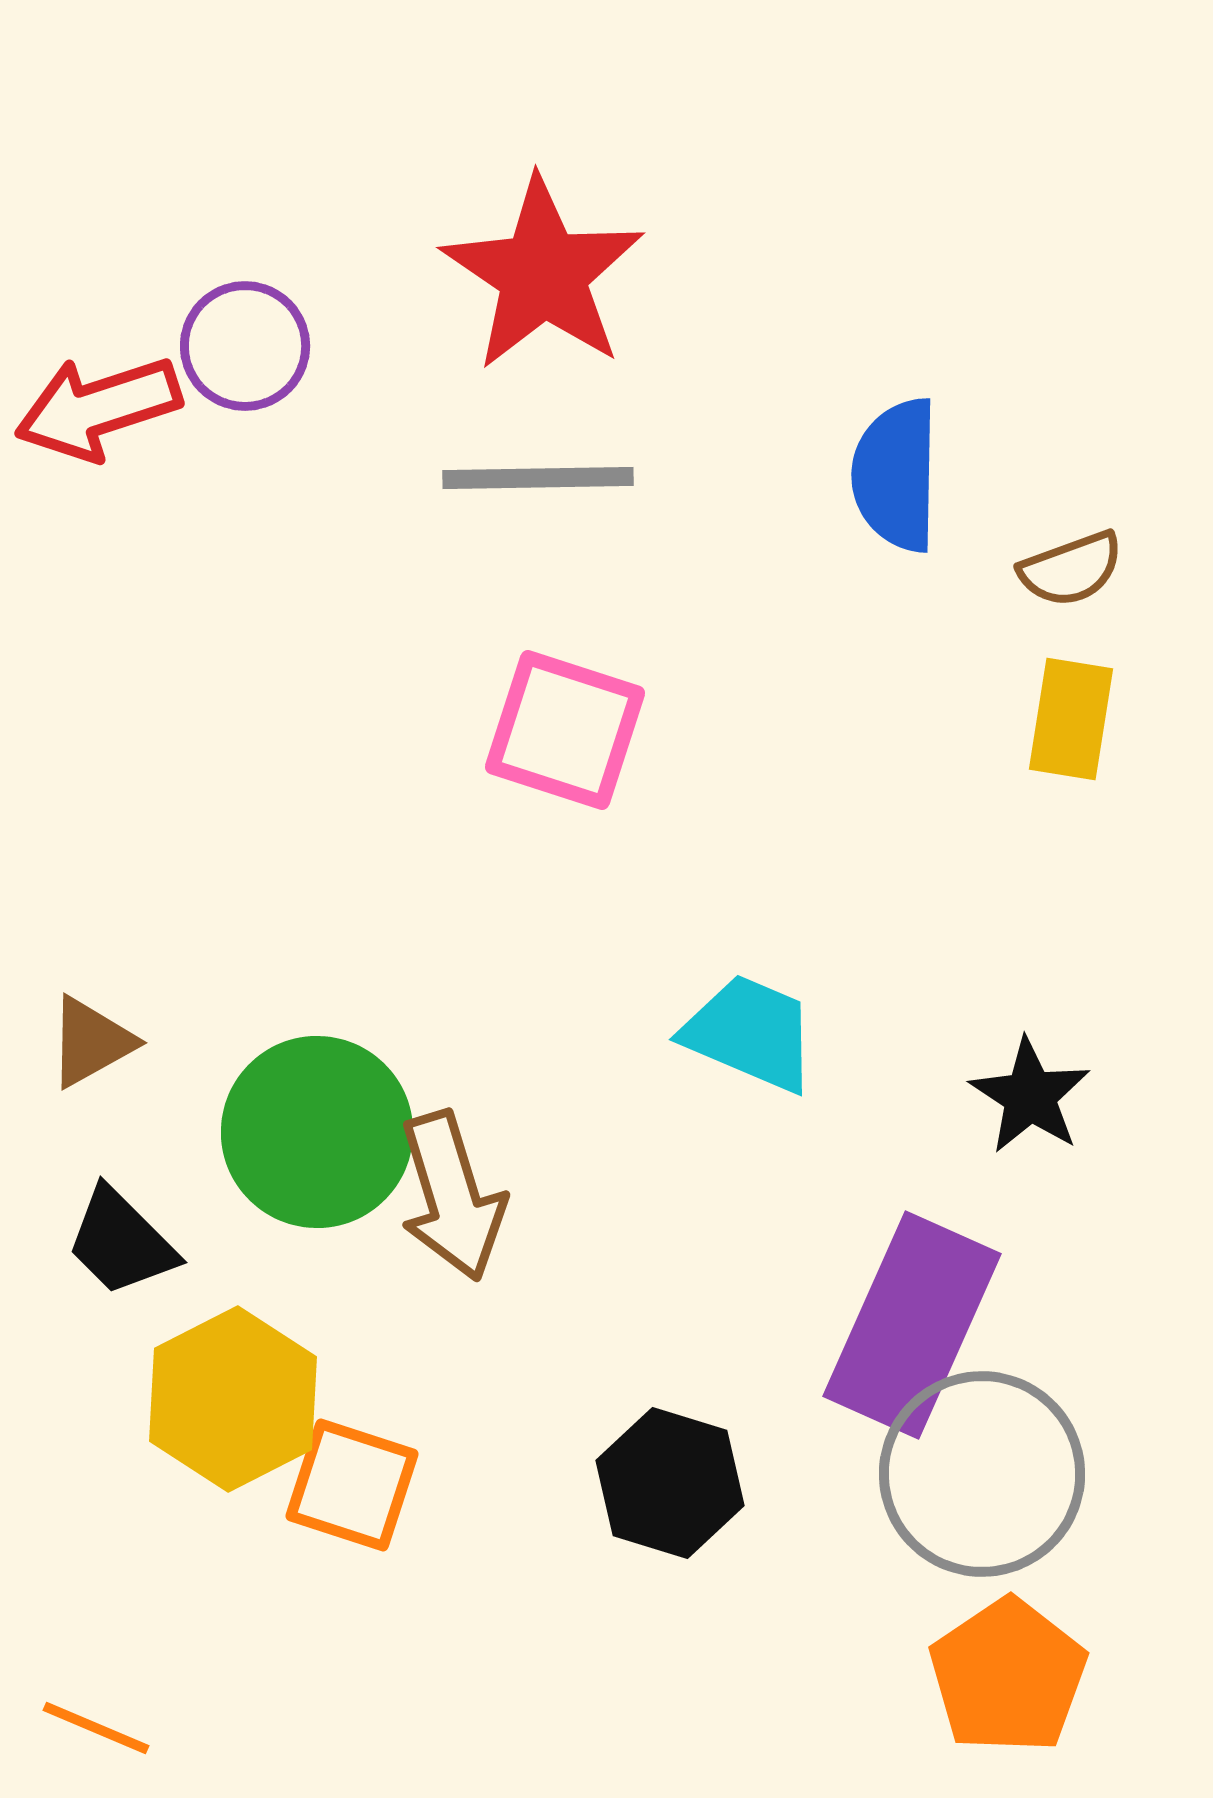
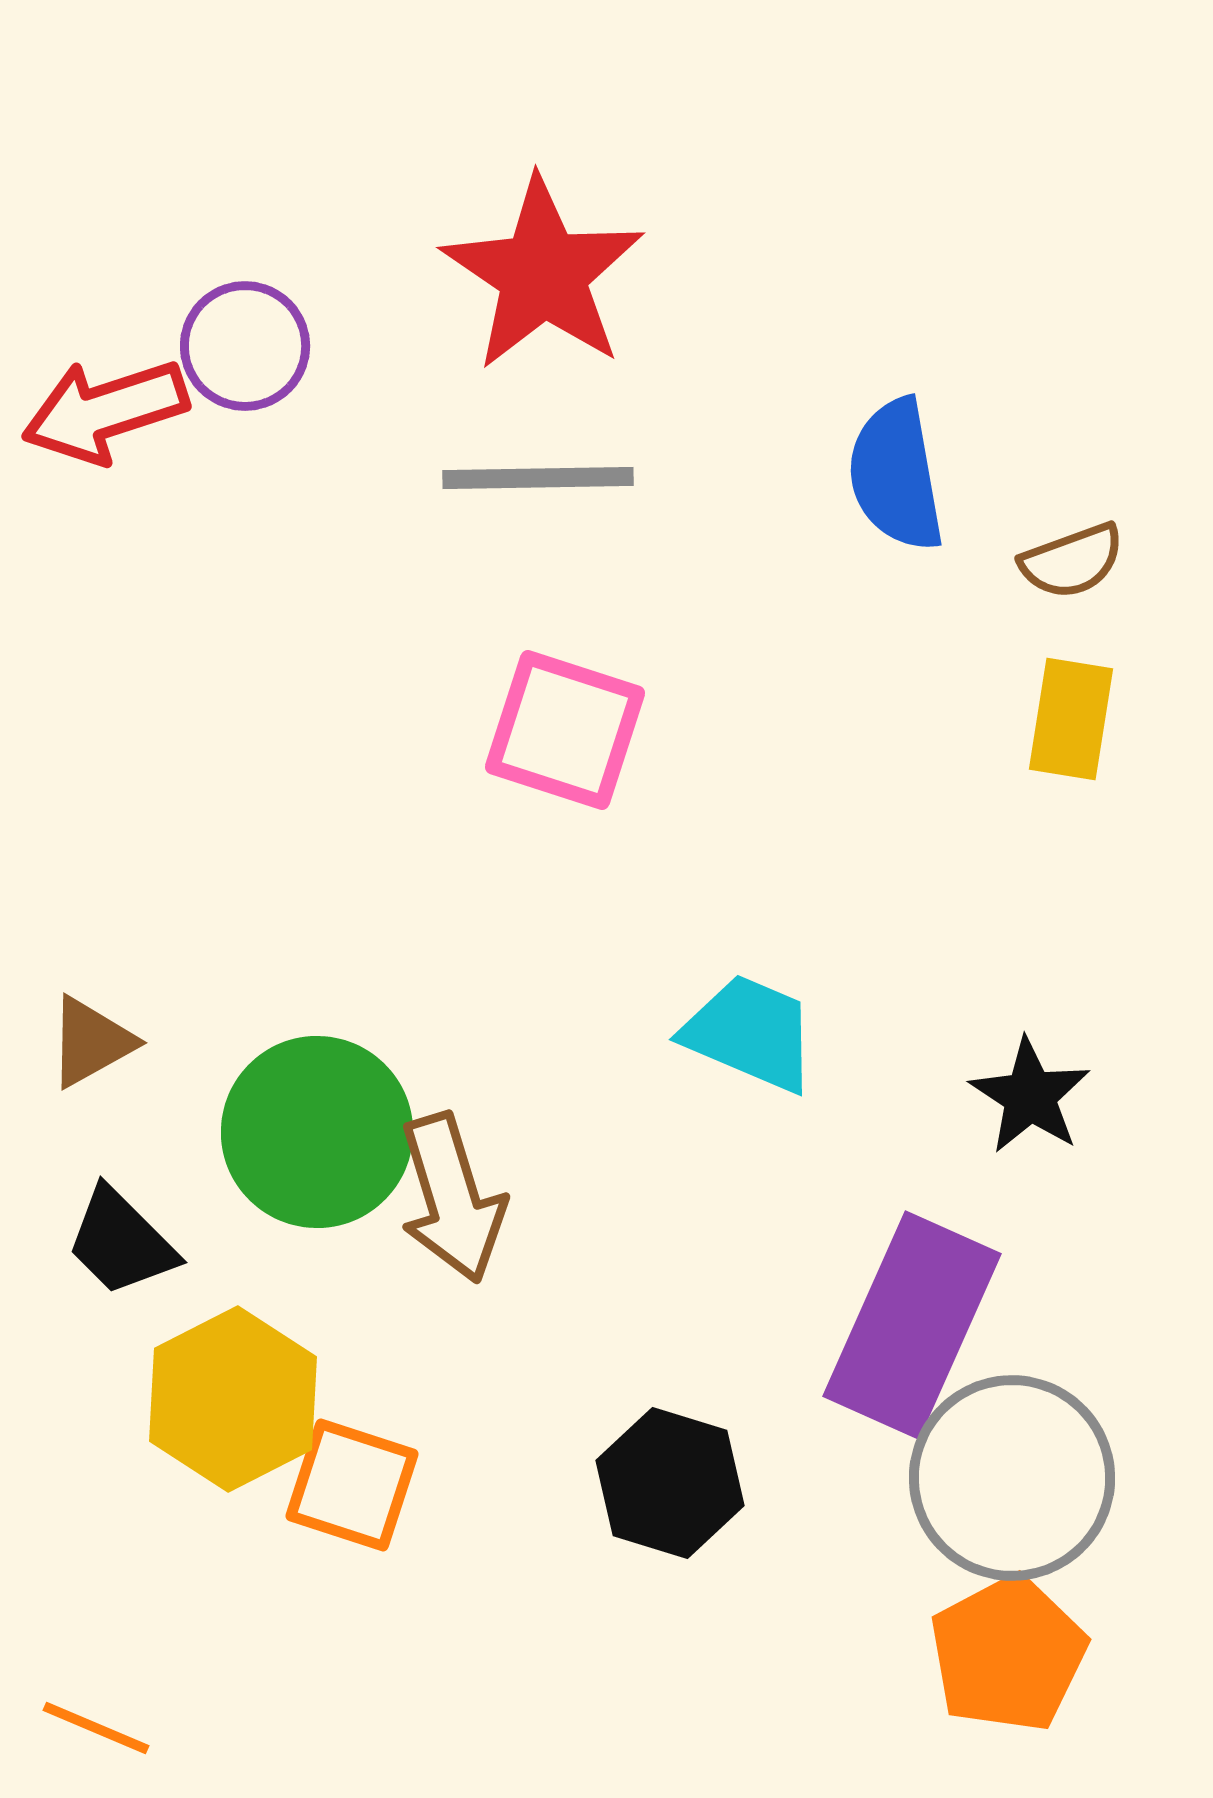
red arrow: moved 7 px right, 3 px down
blue semicircle: rotated 11 degrees counterclockwise
brown semicircle: moved 1 px right, 8 px up
brown arrow: moved 2 px down
gray circle: moved 30 px right, 4 px down
orange pentagon: moved 22 px up; rotated 6 degrees clockwise
